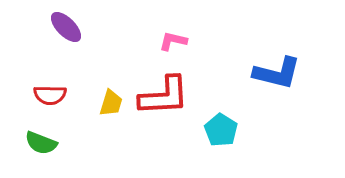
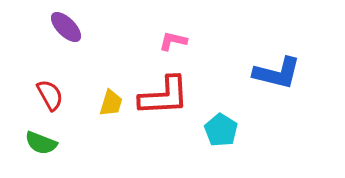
red semicircle: rotated 120 degrees counterclockwise
